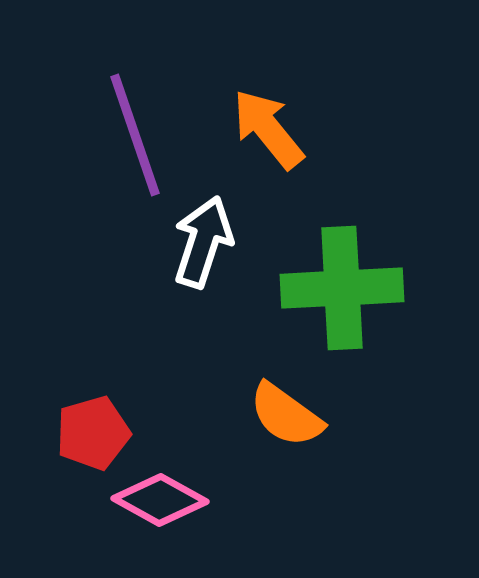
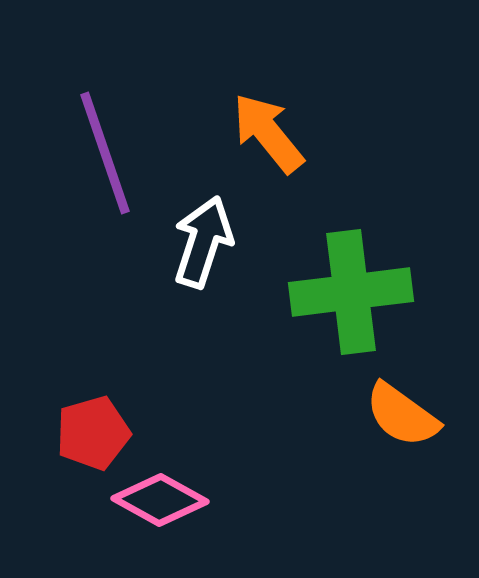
orange arrow: moved 4 px down
purple line: moved 30 px left, 18 px down
green cross: moved 9 px right, 4 px down; rotated 4 degrees counterclockwise
orange semicircle: moved 116 px right
